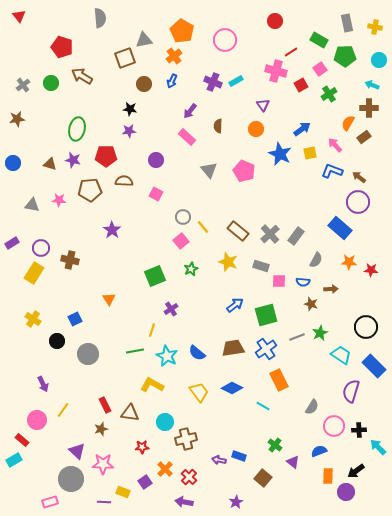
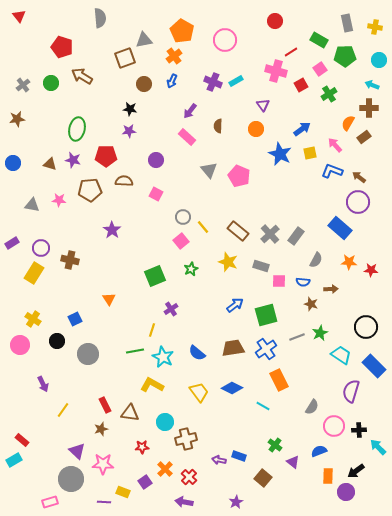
pink pentagon at (244, 171): moved 5 px left, 5 px down
cyan star at (167, 356): moved 4 px left, 1 px down
pink circle at (37, 420): moved 17 px left, 75 px up
